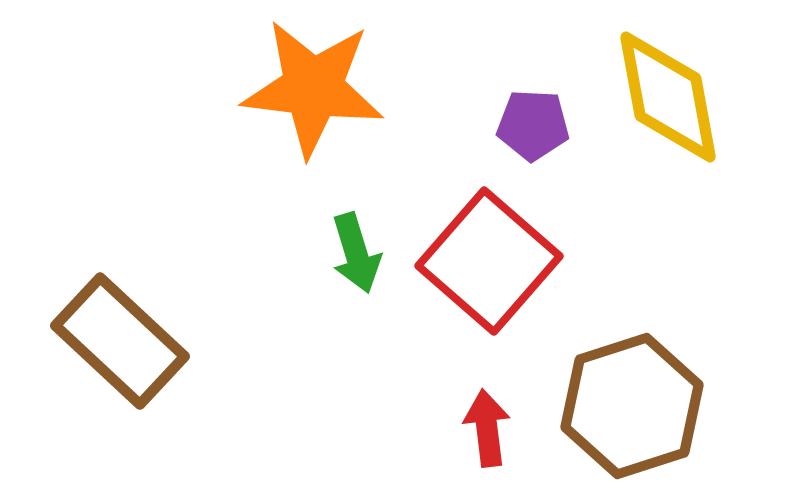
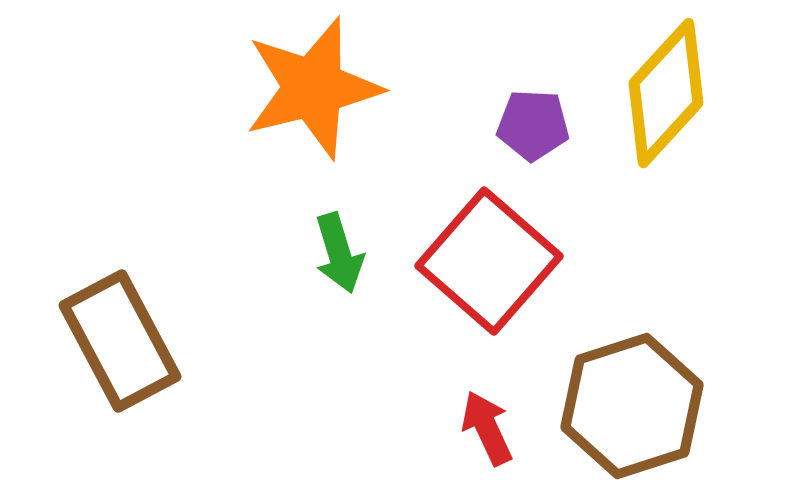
orange star: rotated 21 degrees counterclockwise
yellow diamond: moved 2 px left, 4 px up; rotated 53 degrees clockwise
green arrow: moved 17 px left
brown rectangle: rotated 19 degrees clockwise
red arrow: rotated 18 degrees counterclockwise
